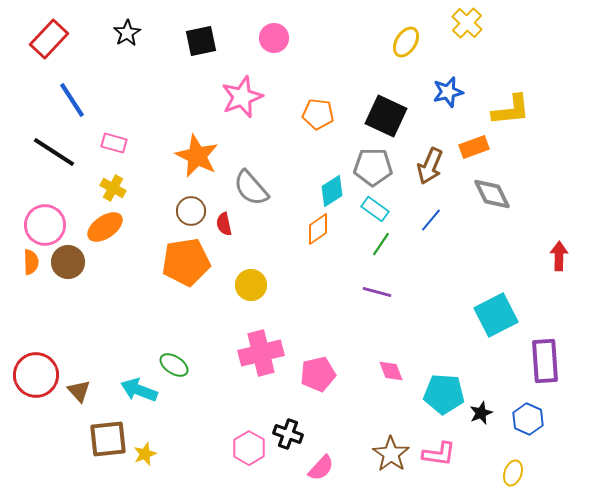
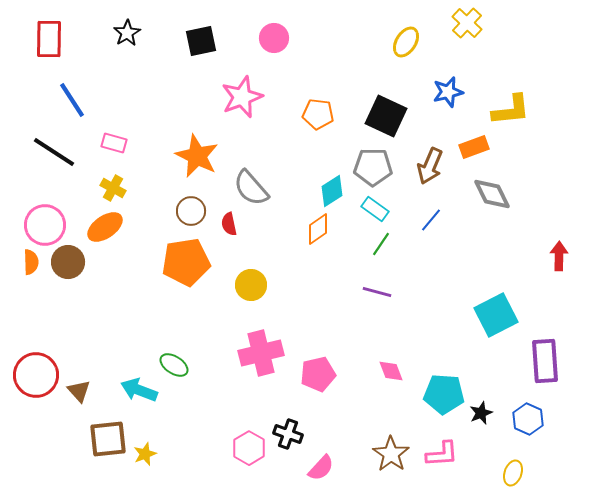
red rectangle at (49, 39): rotated 42 degrees counterclockwise
red semicircle at (224, 224): moved 5 px right
pink L-shape at (439, 454): moved 3 px right; rotated 12 degrees counterclockwise
